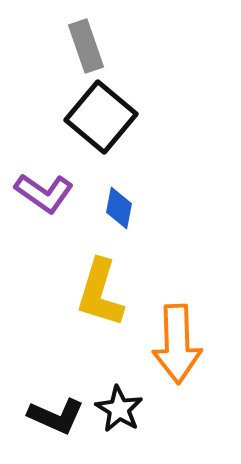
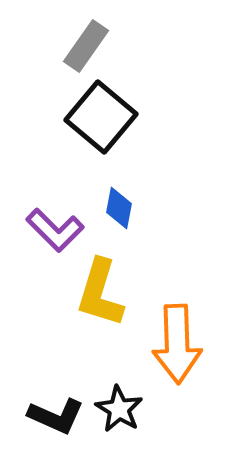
gray rectangle: rotated 54 degrees clockwise
purple L-shape: moved 11 px right, 37 px down; rotated 10 degrees clockwise
